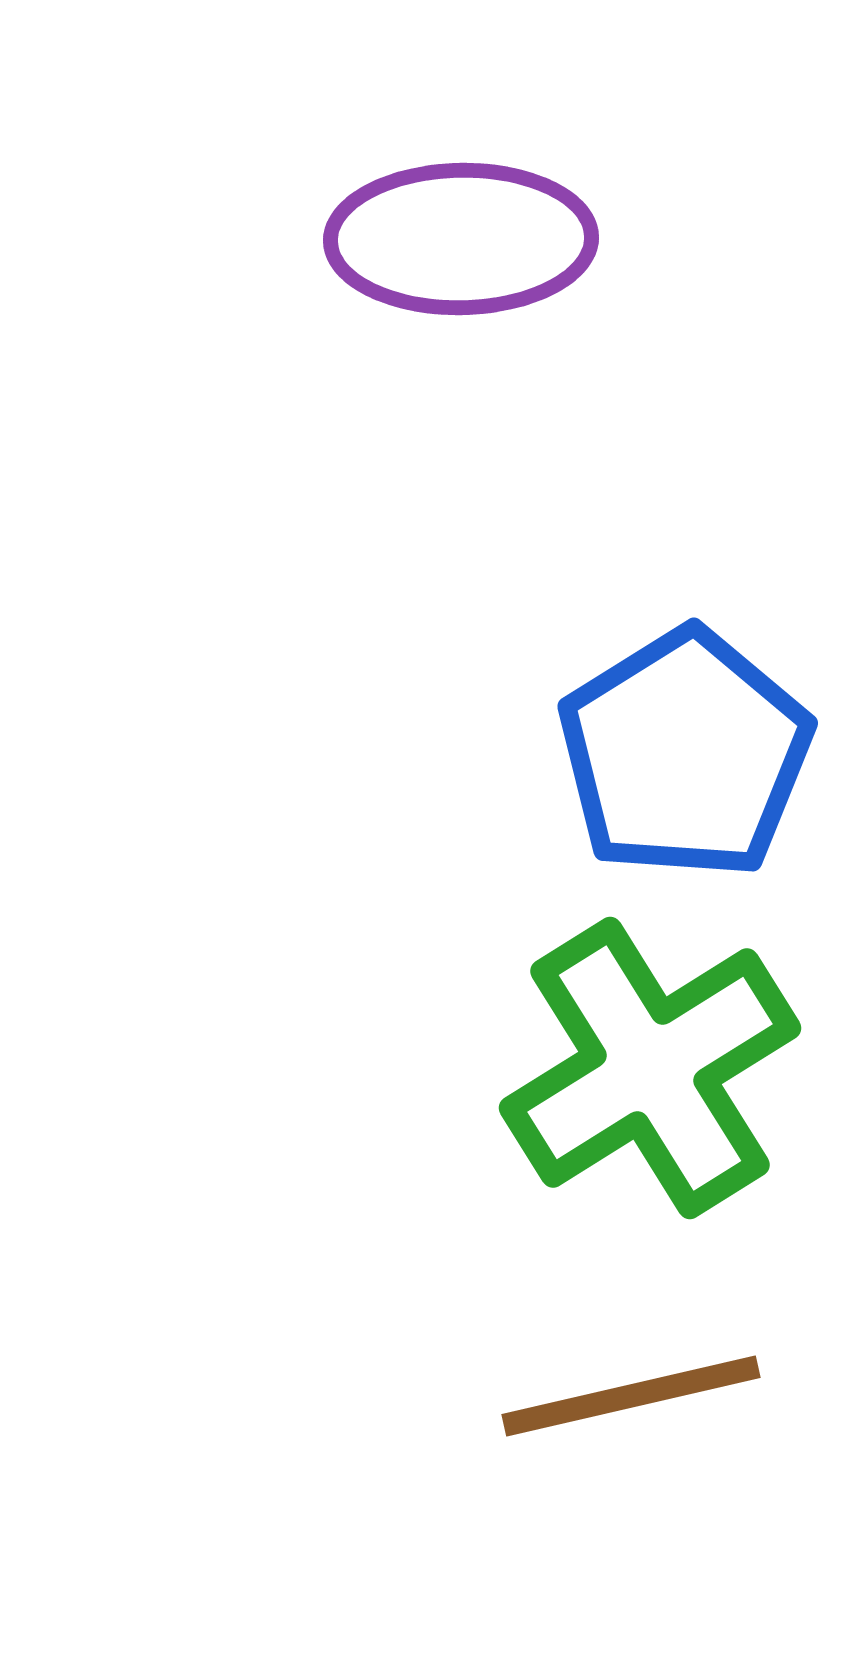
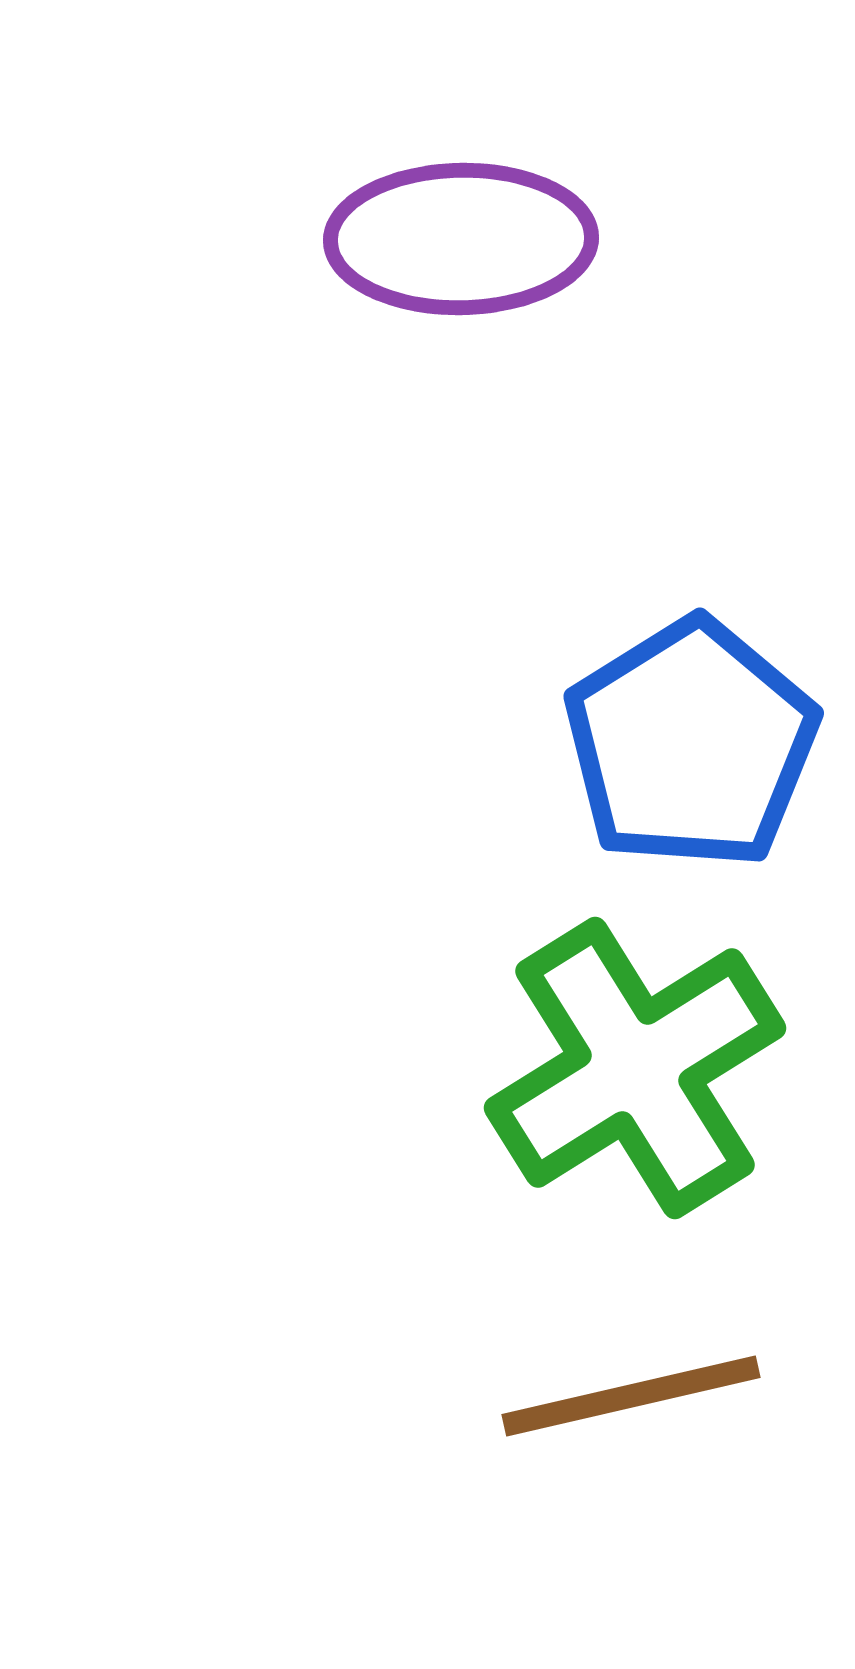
blue pentagon: moved 6 px right, 10 px up
green cross: moved 15 px left
